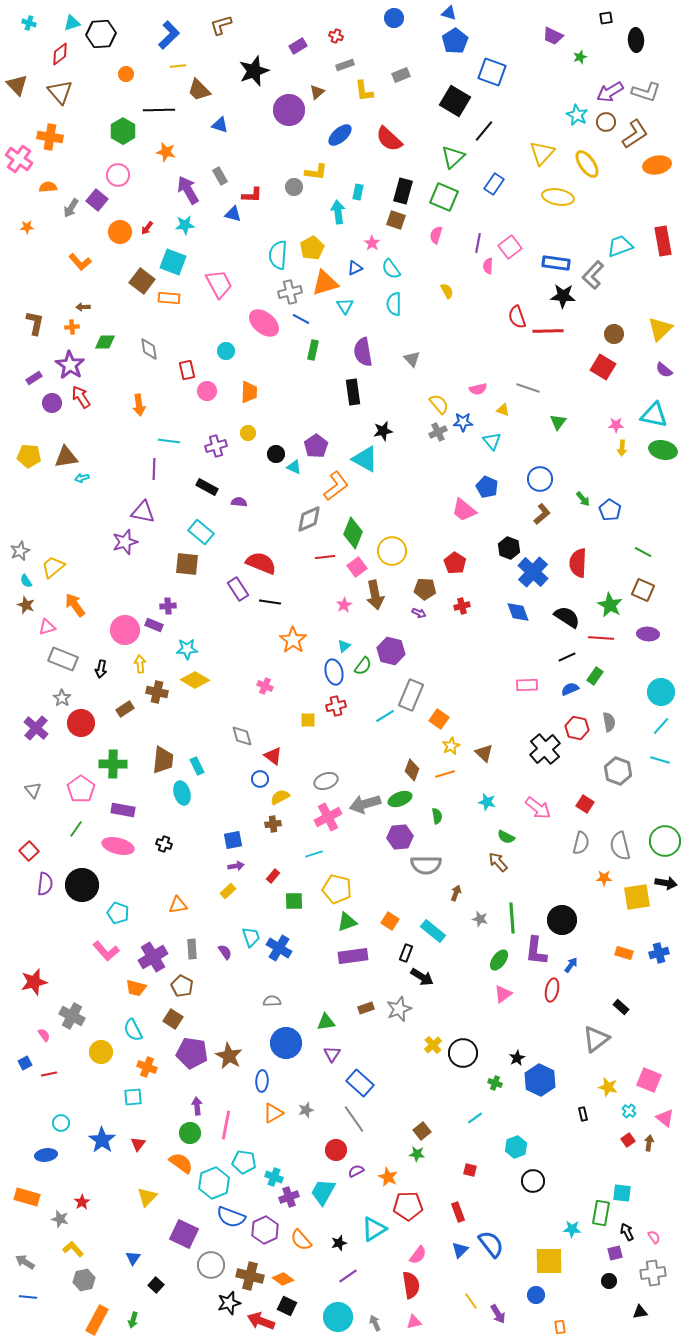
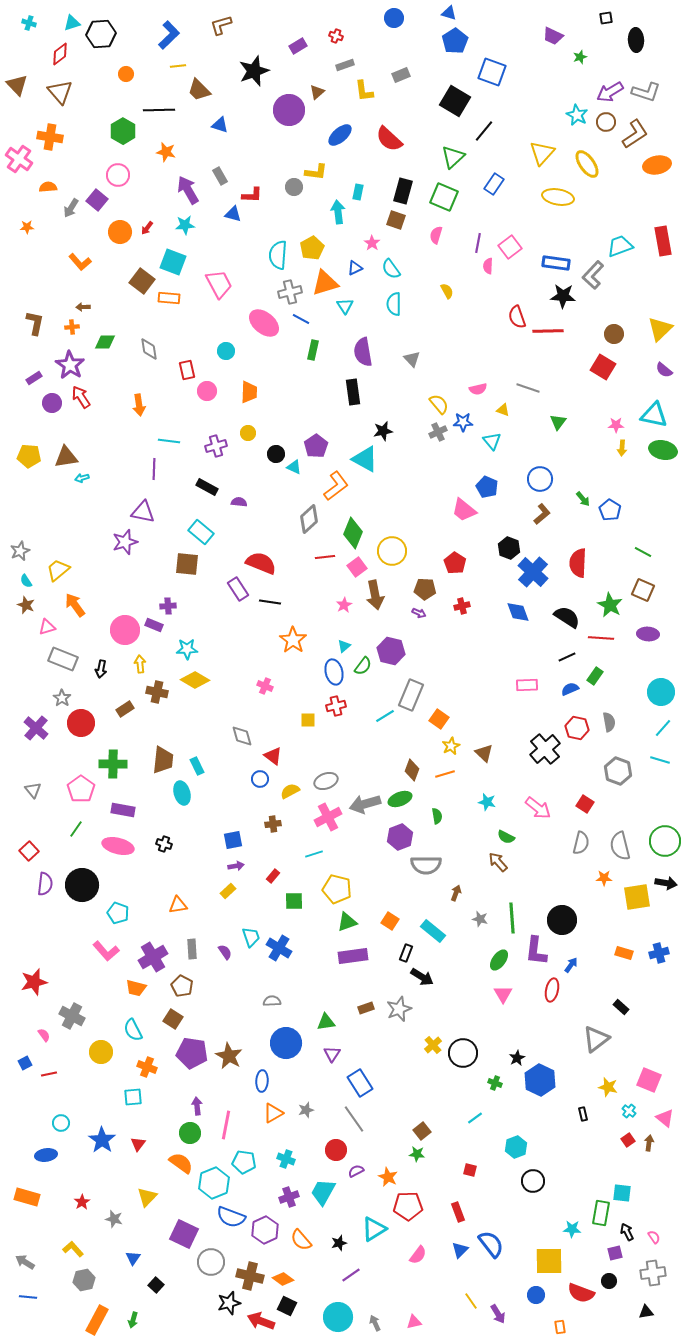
gray diamond at (309, 519): rotated 20 degrees counterclockwise
yellow trapezoid at (53, 567): moved 5 px right, 3 px down
cyan line at (661, 726): moved 2 px right, 2 px down
yellow semicircle at (280, 797): moved 10 px right, 6 px up
purple hexagon at (400, 837): rotated 15 degrees counterclockwise
pink triangle at (503, 994): rotated 24 degrees counterclockwise
blue rectangle at (360, 1083): rotated 16 degrees clockwise
cyan cross at (274, 1177): moved 12 px right, 18 px up
gray star at (60, 1219): moved 54 px right
gray circle at (211, 1265): moved 3 px up
purple line at (348, 1276): moved 3 px right, 1 px up
red semicircle at (411, 1285): moved 170 px right, 8 px down; rotated 120 degrees clockwise
black triangle at (640, 1312): moved 6 px right
